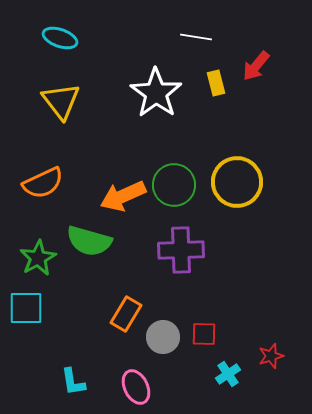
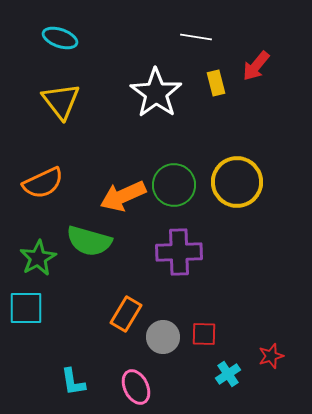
purple cross: moved 2 px left, 2 px down
